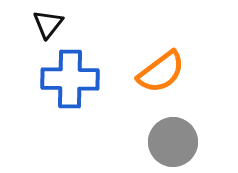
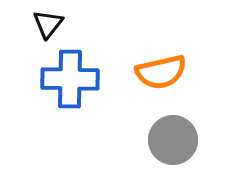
orange semicircle: rotated 24 degrees clockwise
gray circle: moved 2 px up
